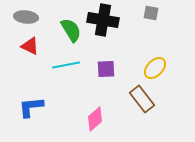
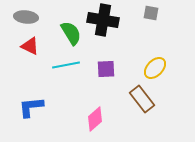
green semicircle: moved 3 px down
